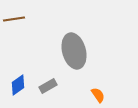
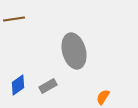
orange semicircle: moved 5 px right, 2 px down; rotated 112 degrees counterclockwise
